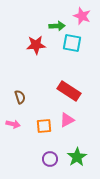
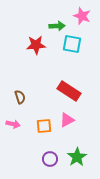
cyan square: moved 1 px down
